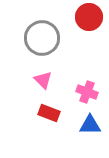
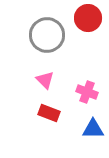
red circle: moved 1 px left, 1 px down
gray circle: moved 5 px right, 3 px up
pink triangle: moved 2 px right
blue triangle: moved 3 px right, 4 px down
